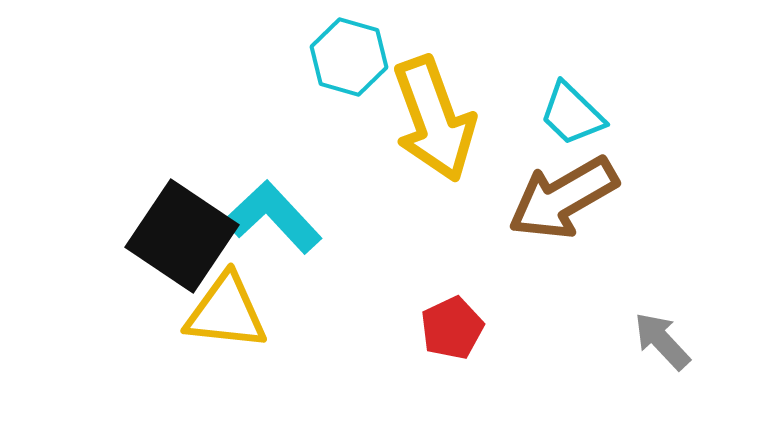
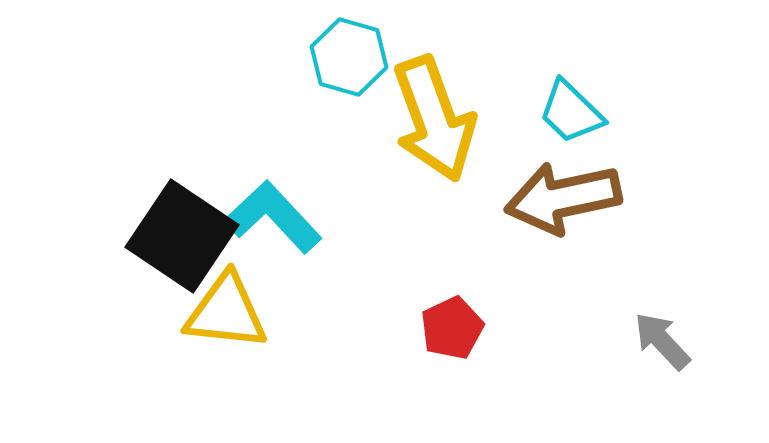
cyan trapezoid: moved 1 px left, 2 px up
brown arrow: rotated 18 degrees clockwise
